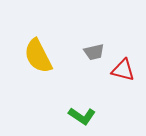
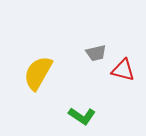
gray trapezoid: moved 2 px right, 1 px down
yellow semicircle: moved 17 px down; rotated 57 degrees clockwise
